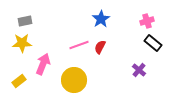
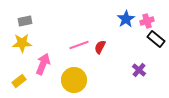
blue star: moved 25 px right
black rectangle: moved 3 px right, 4 px up
